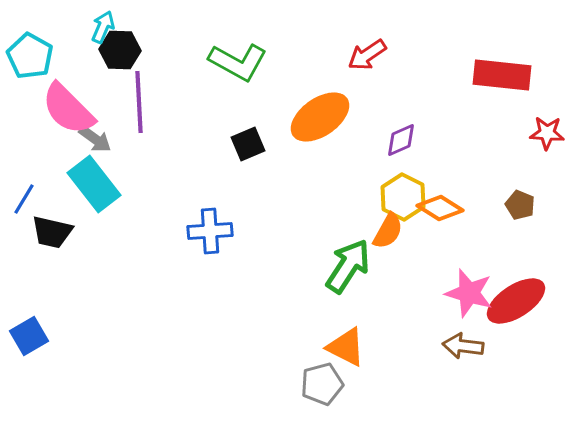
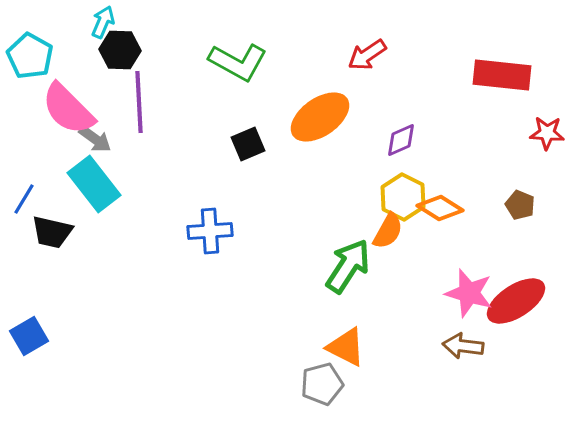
cyan arrow: moved 5 px up
